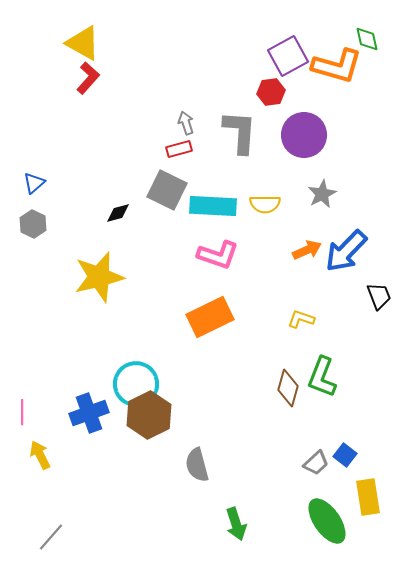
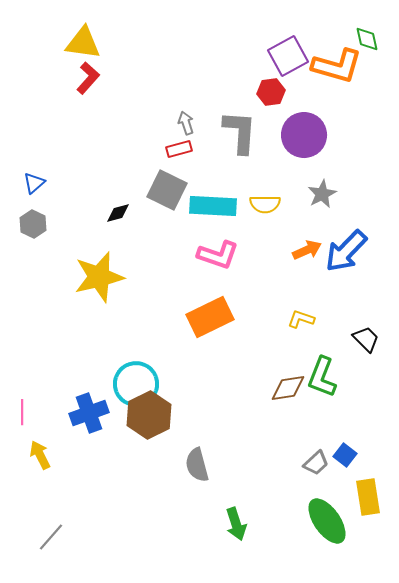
yellow triangle: rotated 21 degrees counterclockwise
black trapezoid: moved 13 px left, 43 px down; rotated 24 degrees counterclockwise
brown diamond: rotated 66 degrees clockwise
